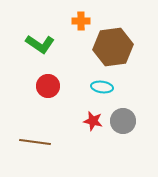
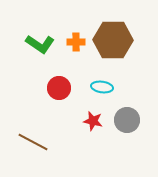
orange cross: moved 5 px left, 21 px down
brown hexagon: moved 7 px up; rotated 9 degrees clockwise
red circle: moved 11 px right, 2 px down
gray circle: moved 4 px right, 1 px up
brown line: moved 2 px left; rotated 20 degrees clockwise
